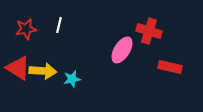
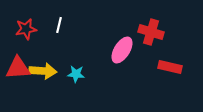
red cross: moved 2 px right, 1 px down
red triangle: rotated 36 degrees counterclockwise
cyan star: moved 4 px right, 5 px up; rotated 18 degrees clockwise
